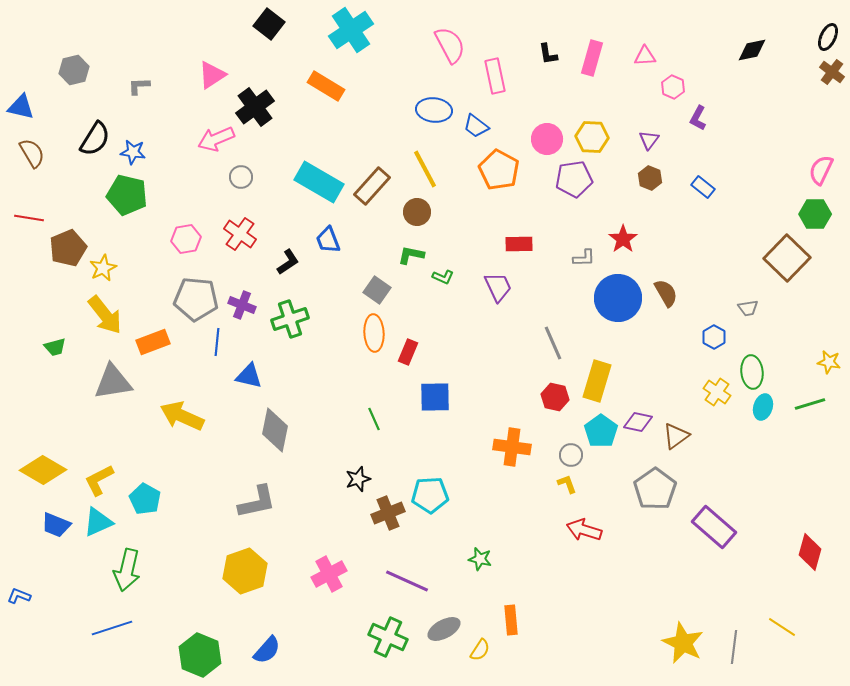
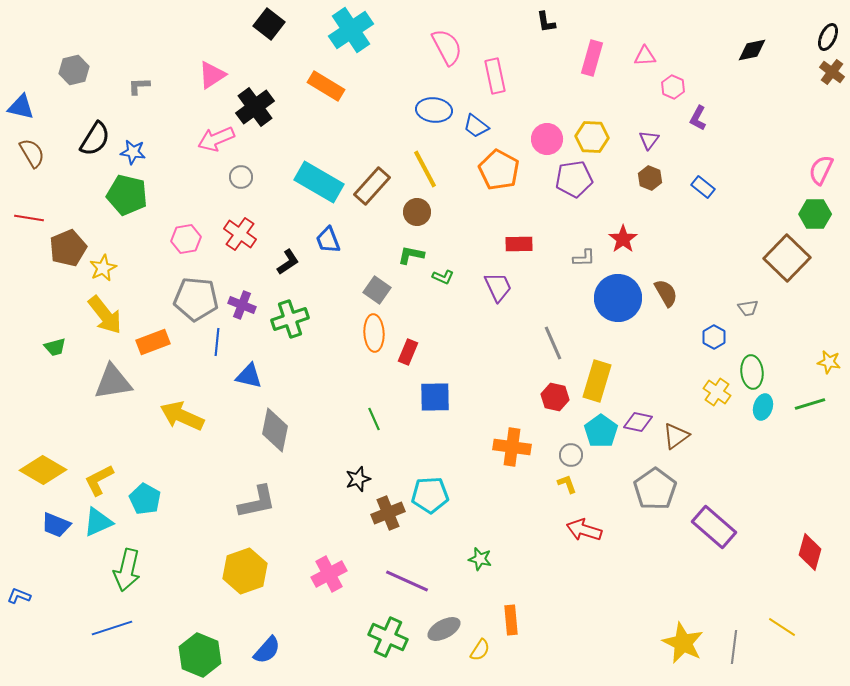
pink semicircle at (450, 45): moved 3 px left, 2 px down
black L-shape at (548, 54): moved 2 px left, 32 px up
